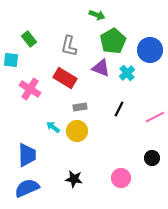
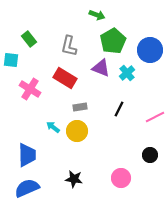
black circle: moved 2 px left, 3 px up
